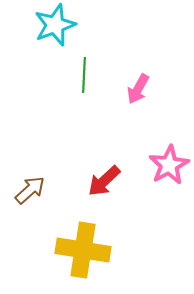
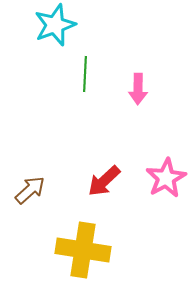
green line: moved 1 px right, 1 px up
pink arrow: rotated 28 degrees counterclockwise
pink star: moved 3 px left, 13 px down
